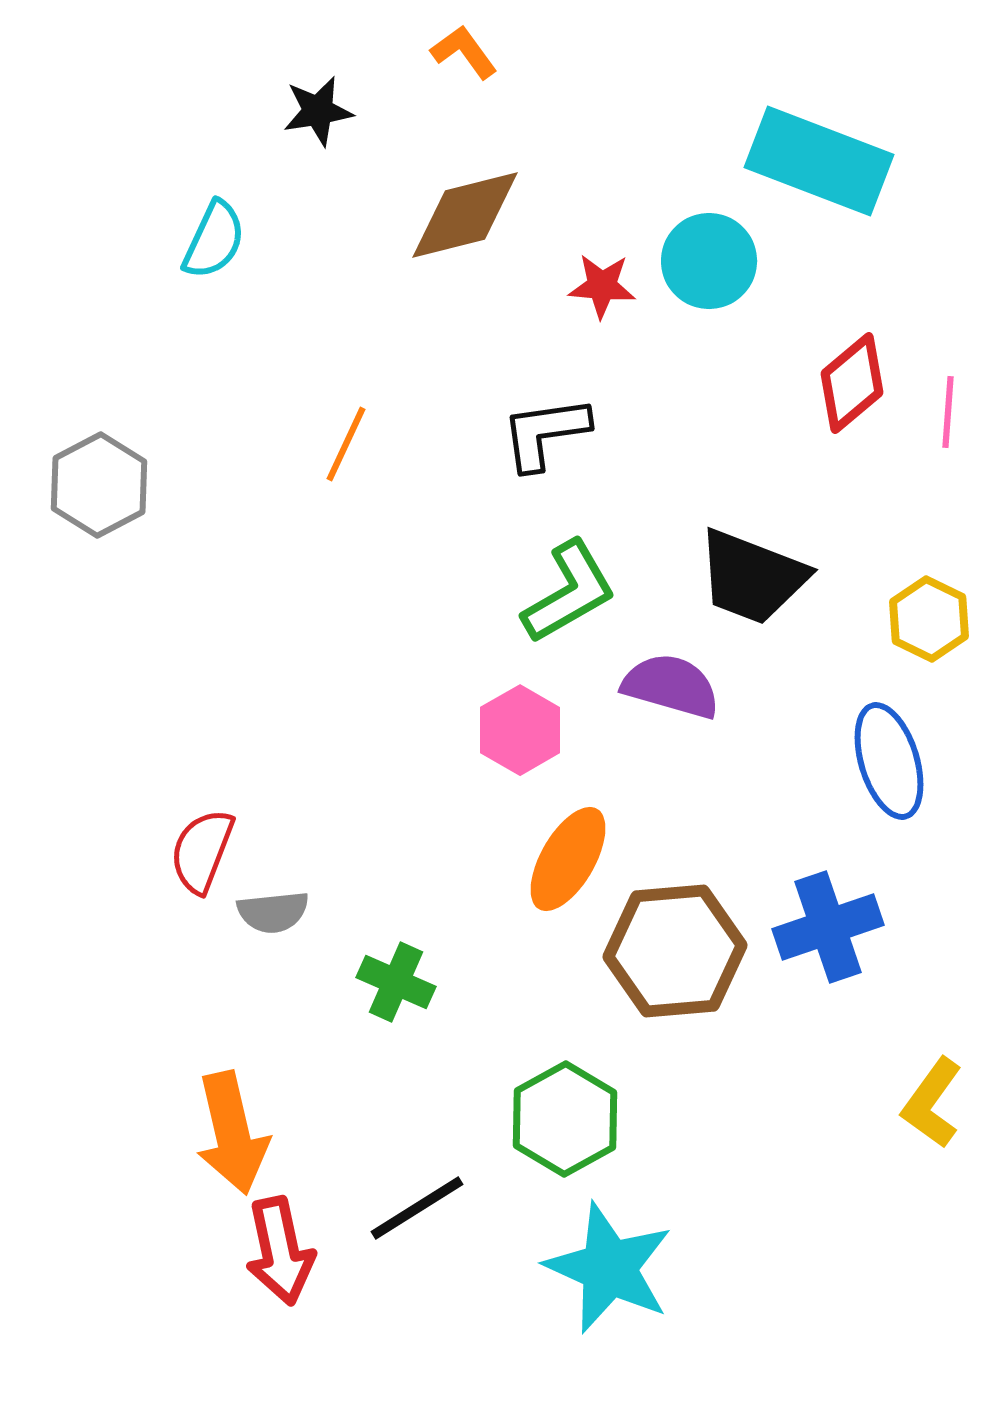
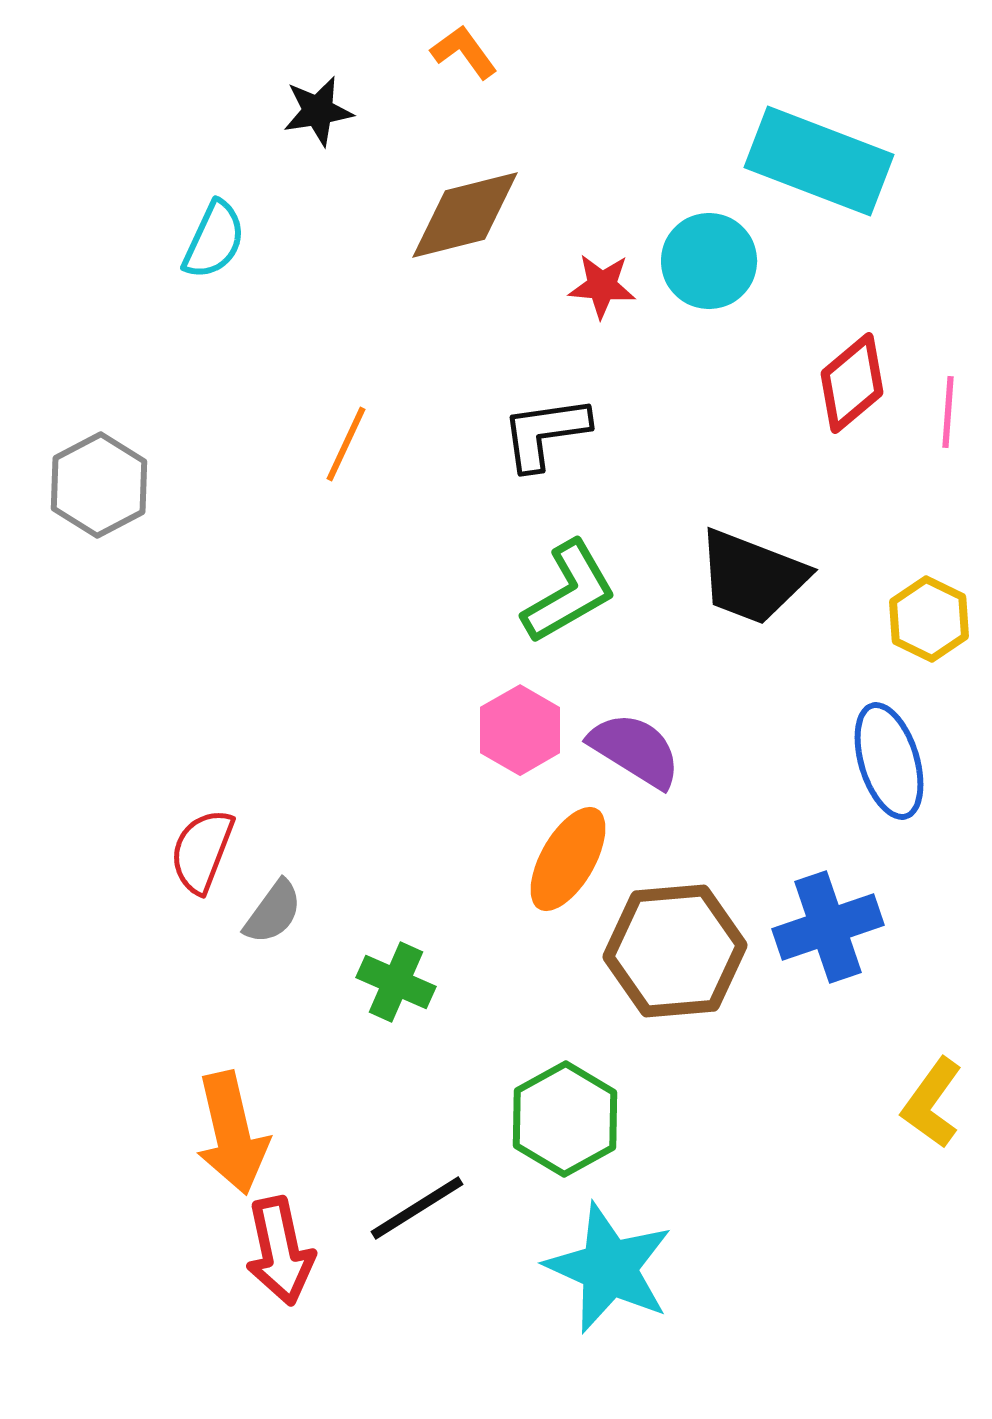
purple semicircle: moved 36 px left, 64 px down; rotated 16 degrees clockwise
gray semicircle: rotated 48 degrees counterclockwise
